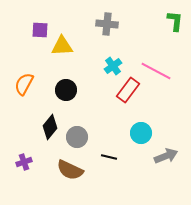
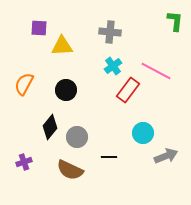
gray cross: moved 3 px right, 8 px down
purple square: moved 1 px left, 2 px up
cyan circle: moved 2 px right
black line: rotated 14 degrees counterclockwise
